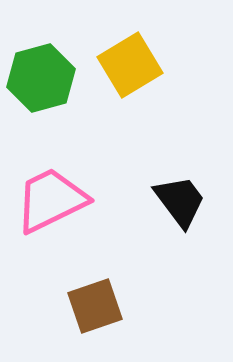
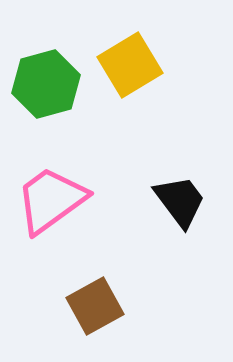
green hexagon: moved 5 px right, 6 px down
pink trapezoid: rotated 10 degrees counterclockwise
brown square: rotated 10 degrees counterclockwise
